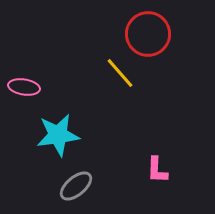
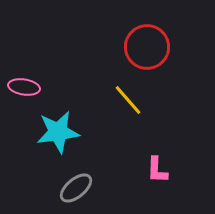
red circle: moved 1 px left, 13 px down
yellow line: moved 8 px right, 27 px down
cyan star: moved 3 px up
gray ellipse: moved 2 px down
